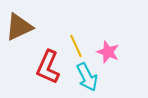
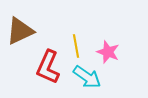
brown triangle: moved 1 px right, 4 px down
yellow line: rotated 15 degrees clockwise
cyan arrow: rotated 28 degrees counterclockwise
